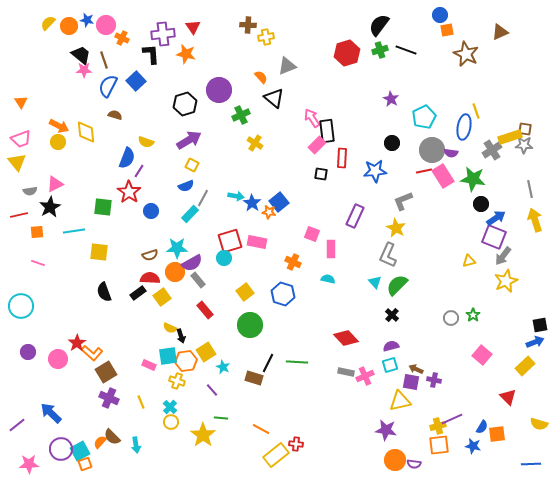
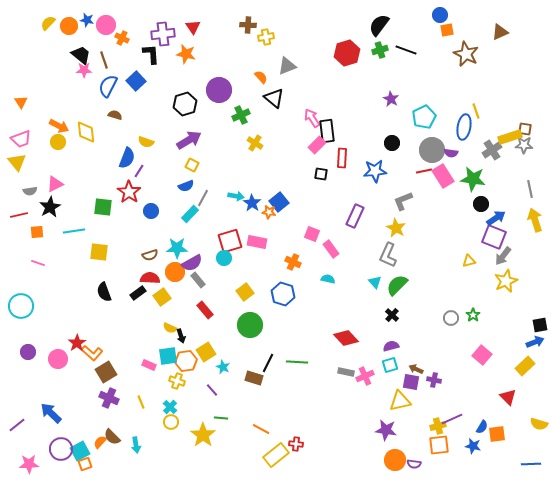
pink rectangle at (331, 249): rotated 36 degrees counterclockwise
